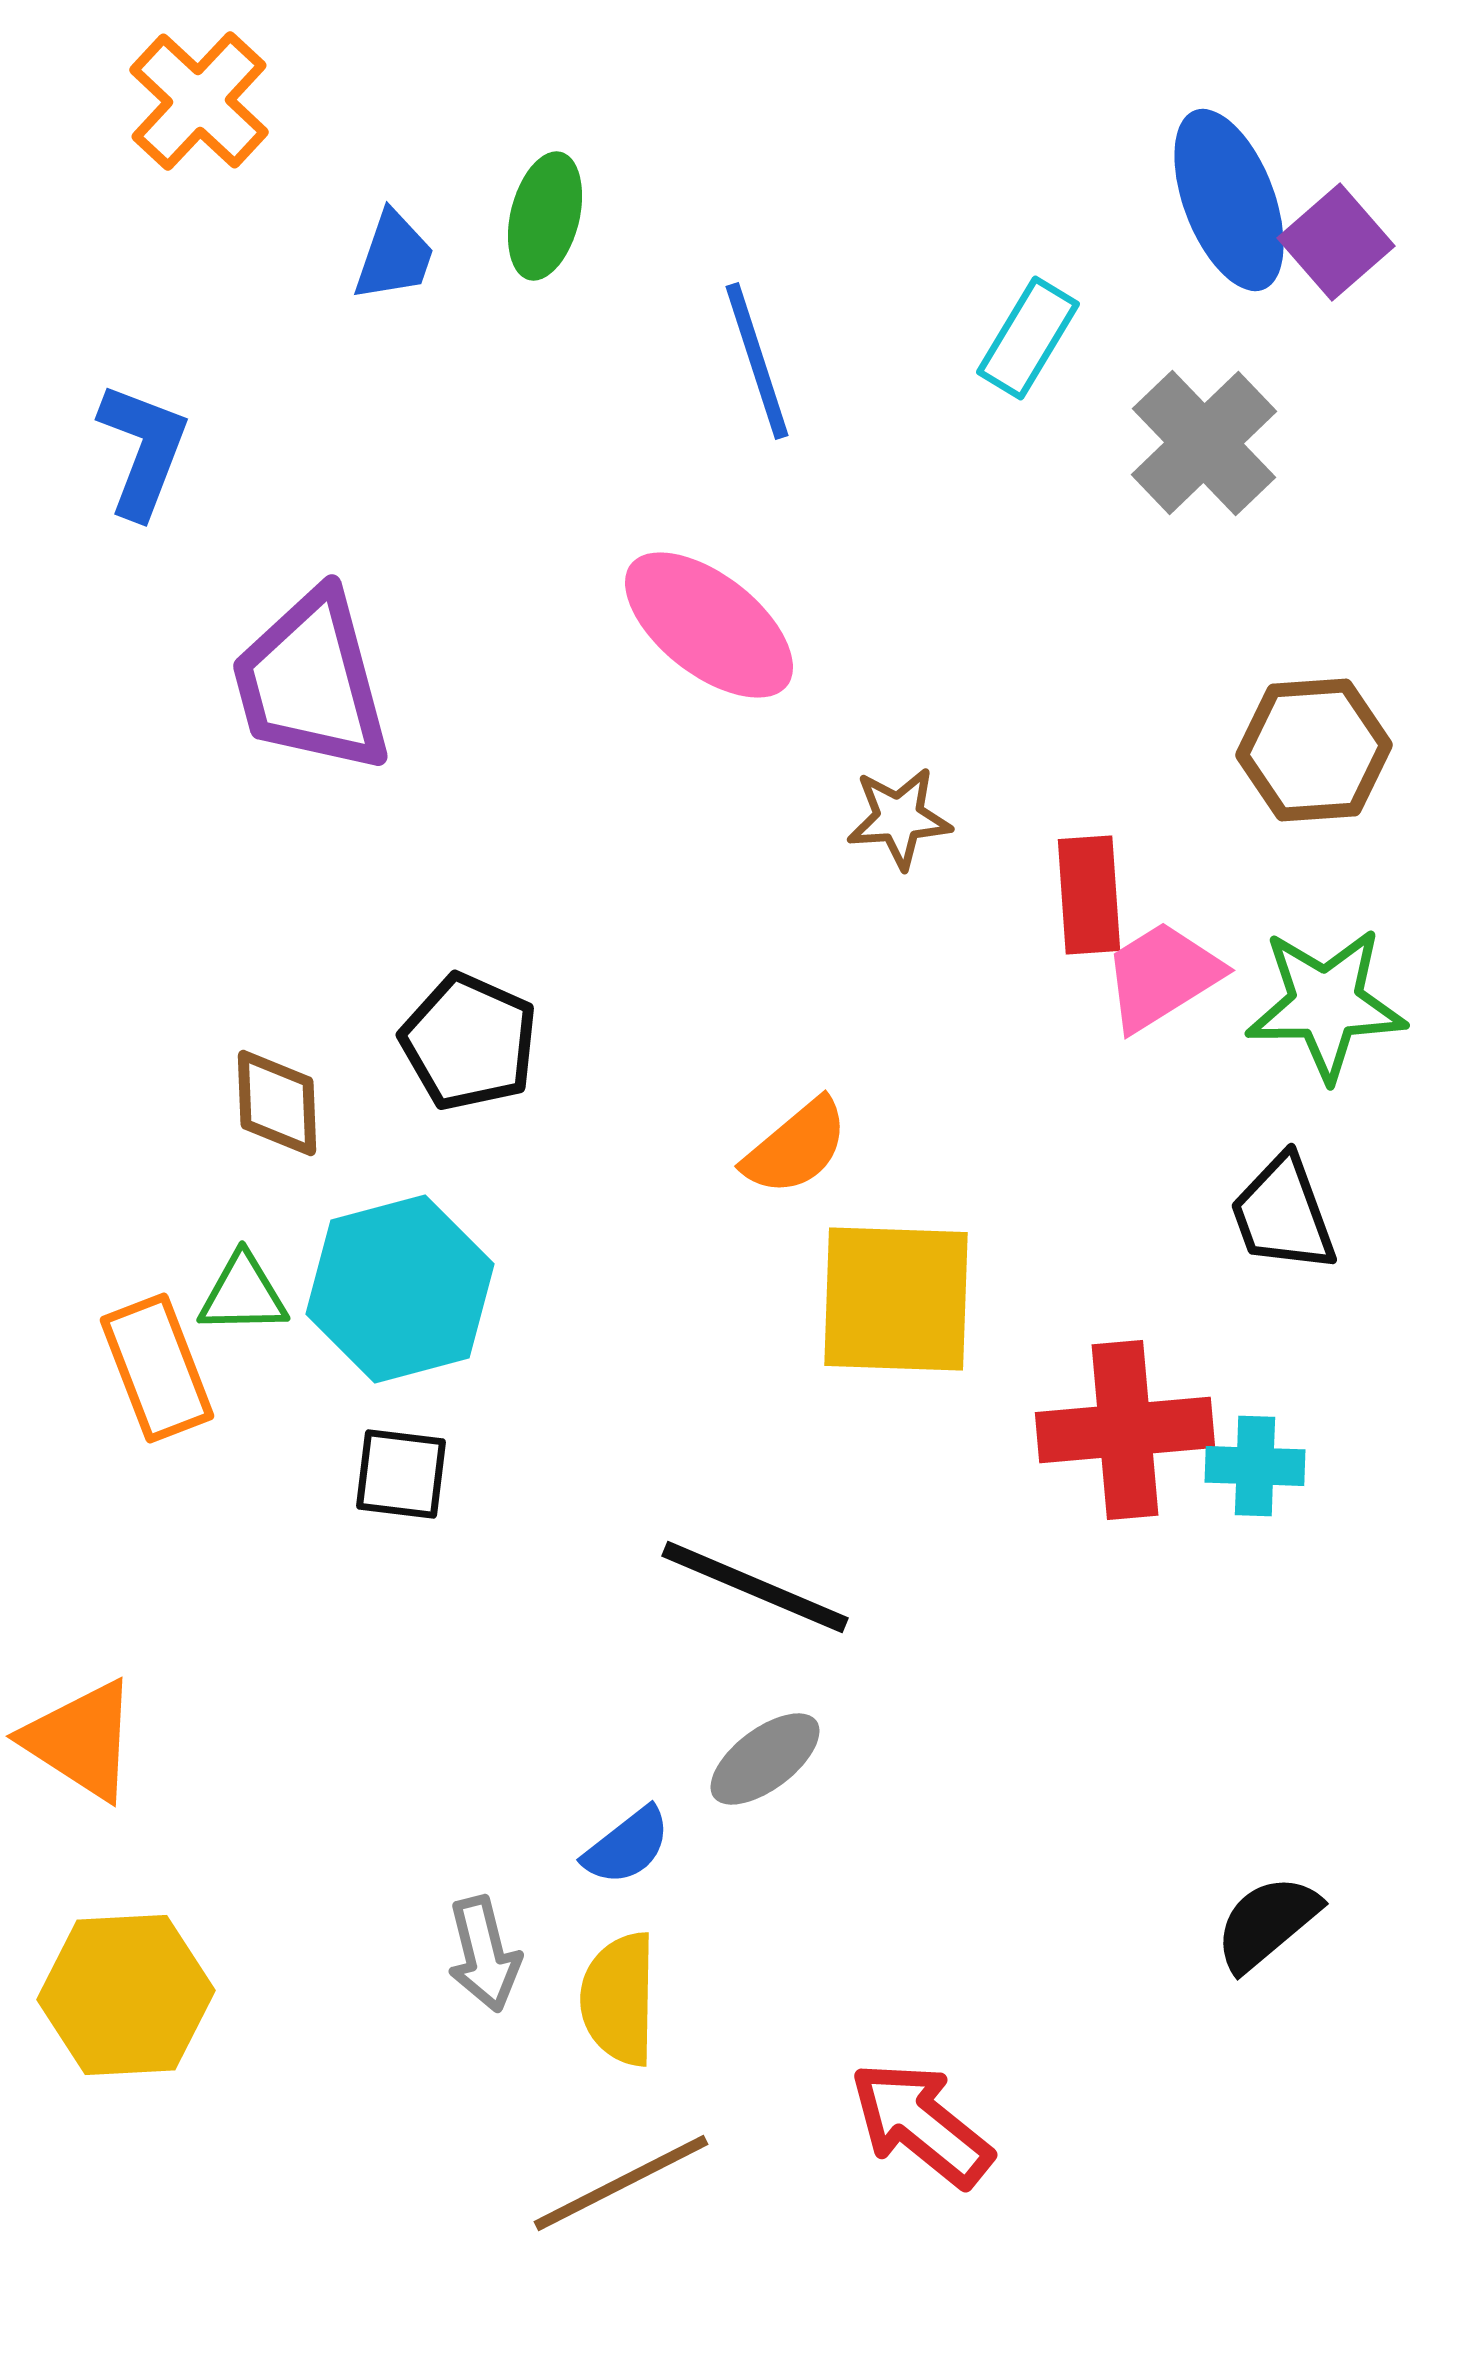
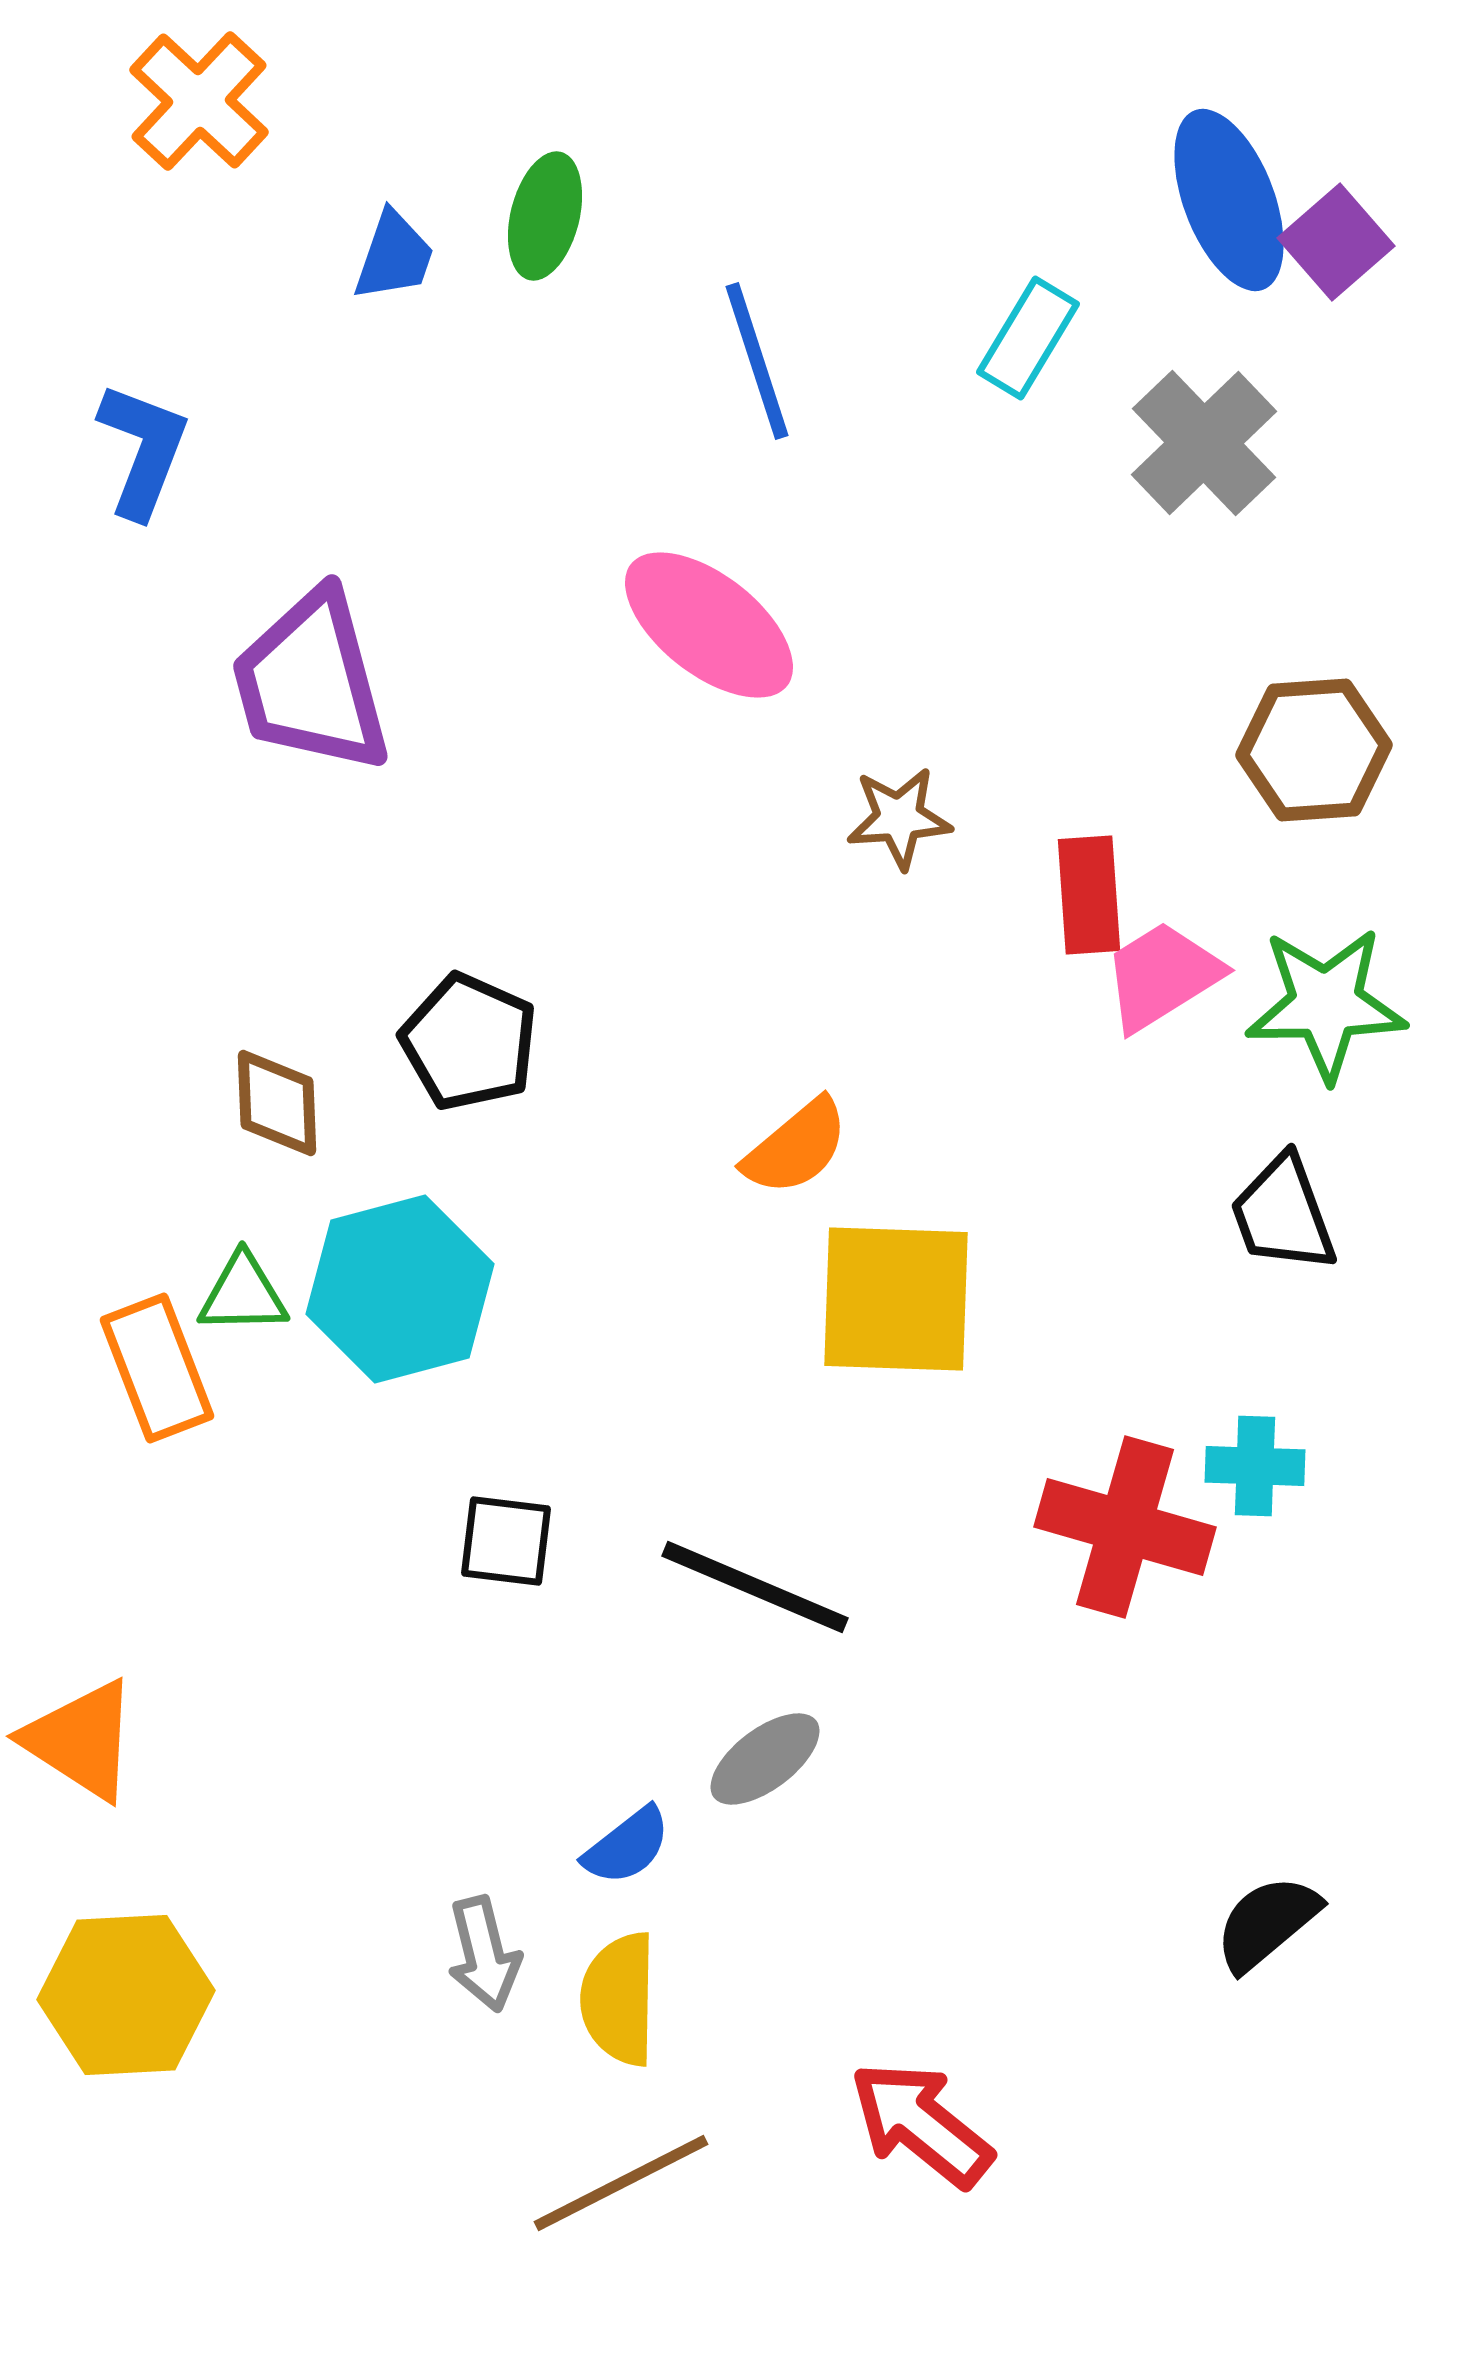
red cross: moved 97 px down; rotated 21 degrees clockwise
black square: moved 105 px right, 67 px down
